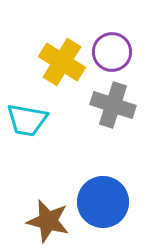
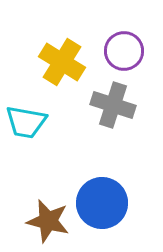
purple circle: moved 12 px right, 1 px up
cyan trapezoid: moved 1 px left, 2 px down
blue circle: moved 1 px left, 1 px down
